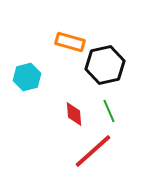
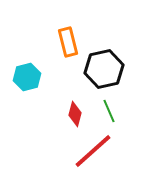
orange rectangle: moved 2 px left; rotated 60 degrees clockwise
black hexagon: moved 1 px left, 4 px down
red diamond: moved 1 px right; rotated 20 degrees clockwise
